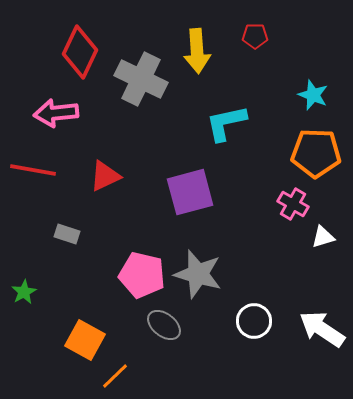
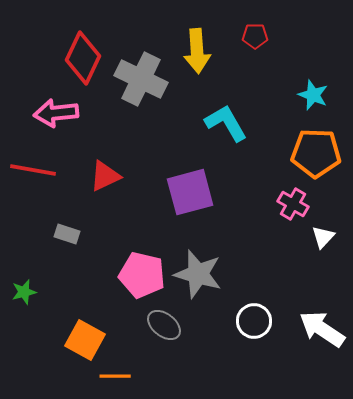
red diamond: moved 3 px right, 6 px down
cyan L-shape: rotated 72 degrees clockwise
white triangle: rotated 30 degrees counterclockwise
green star: rotated 15 degrees clockwise
orange line: rotated 44 degrees clockwise
